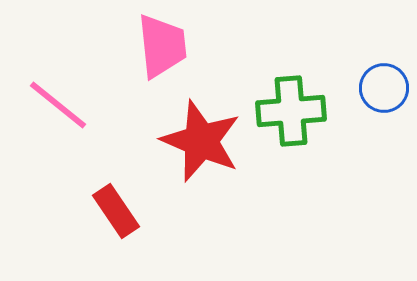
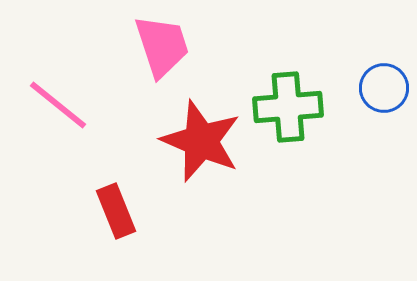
pink trapezoid: rotated 12 degrees counterclockwise
green cross: moved 3 px left, 4 px up
red rectangle: rotated 12 degrees clockwise
